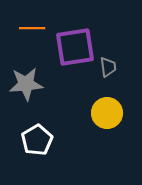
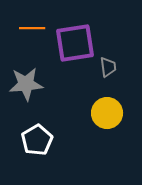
purple square: moved 4 px up
